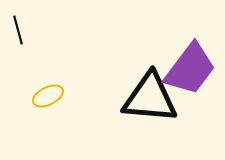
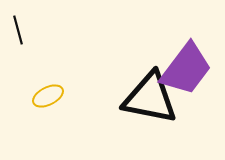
purple trapezoid: moved 4 px left
black triangle: rotated 6 degrees clockwise
